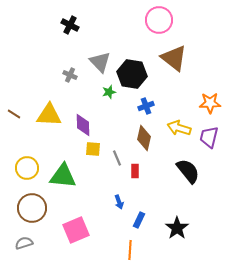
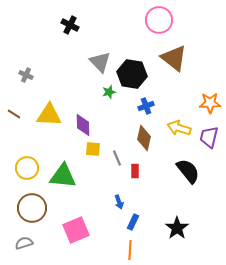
gray cross: moved 44 px left
blue rectangle: moved 6 px left, 2 px down
